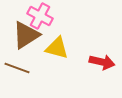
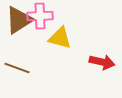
pink cross: rotated 30 degrees counterclockwise
brown triangle: moved 7 px left, 15 px up
yellow triangle: moved 3 px right, 10 px up
